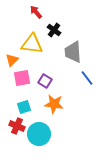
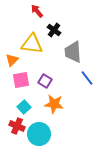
red arrow: moved 1 px right, 1 px up
pink square: moved 1 px left, 2 px down
cyan square: rotated 24 degrees counterclockwise
